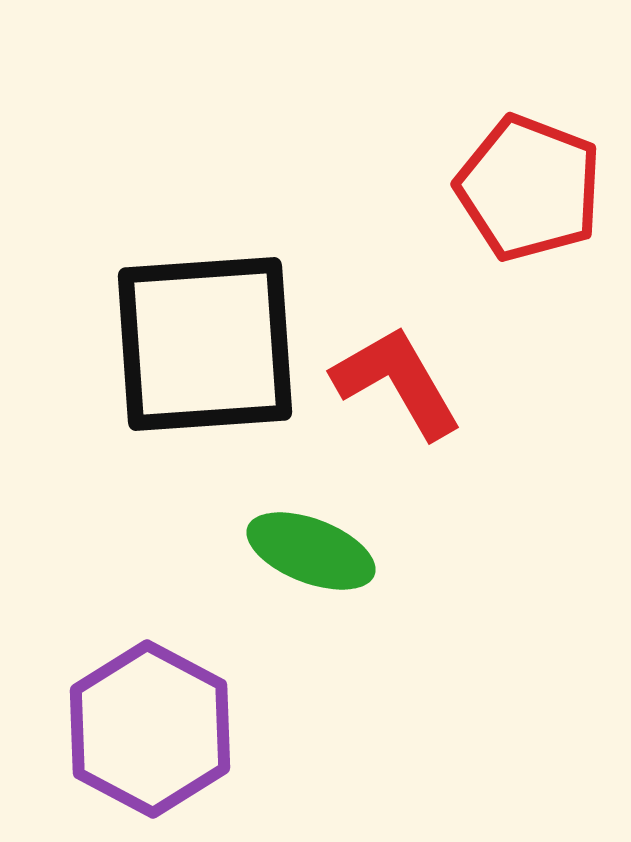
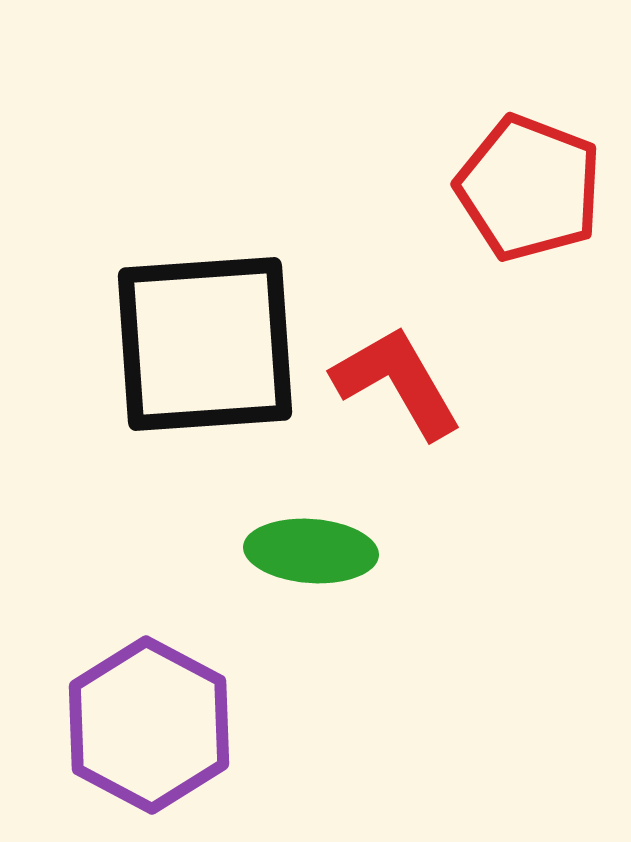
green ellipse: rotated 17 degrees counterclockwise
purple hexagon: moved 1 px left, 4 px up
